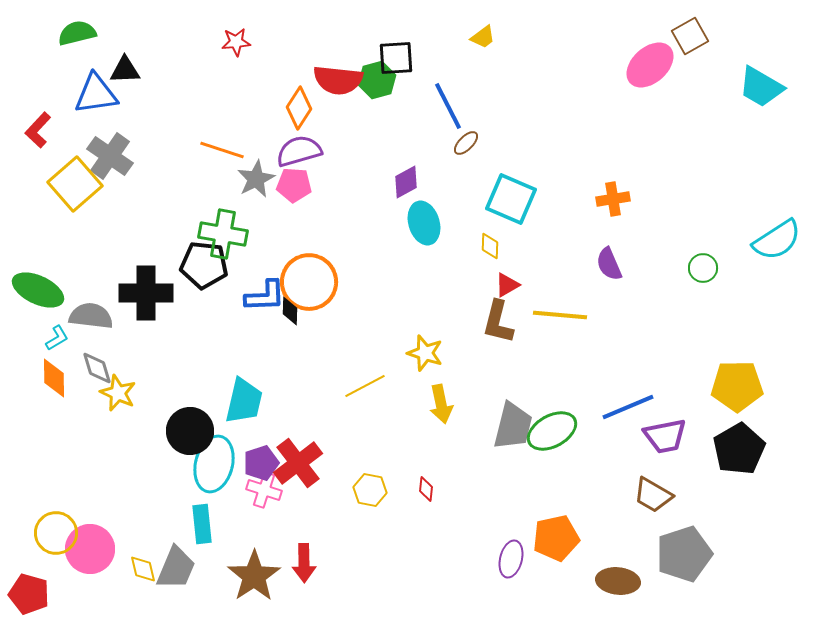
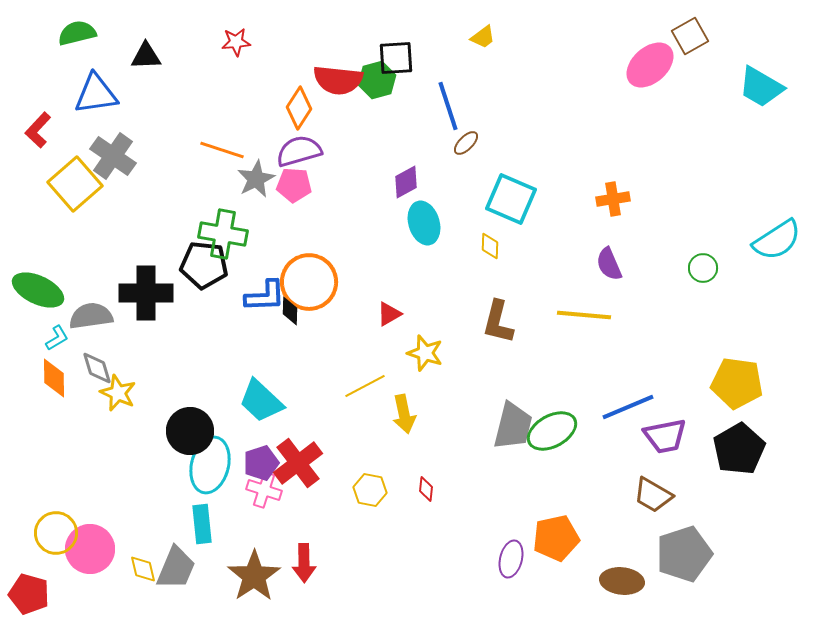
black triangle at (125, 70): moved 21 px right, 14 px up
blue line at (448, 106): rotated 9 degrees clockwise
gray cross at (110, 156): moved 3 px right
red triangle at (507, 285): moved 118 px left, 29 px down
yellow line at (560, 315): moved 24 px right
gray semicircle at (91, 316): rotated 15 degrees counterclockwise
yellow pentagon at (737, 386): moved 3 px up; rotated 9 degrees clockwise
cyan trapezoid at (244, 401): moved 17 px right; rotated 120 degrees clockwise
yellow arrow at (441, 404): moved 37 px left, 10 px down
cyan ellipse at (214, 464): moved 4 px left, 1 px down
brown ellipse at (618, 581): moved 4 px right
